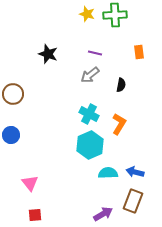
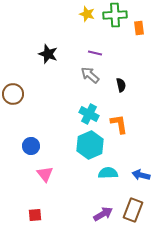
orange rectangle: moved 24 px up
gray arrow: rotated 78 degrees clockwise
black semicircle: rotated 24 degrees counterclockwise
orange L-shape: rotated 40 degrees counterclockwise
blue circle: moved 20 px right, 11 px down
blue arrow: moved 6 px right, 3 px down
pink triangle: moved 15 px right, 9 px up
brown rectangle: moved 9 px down
